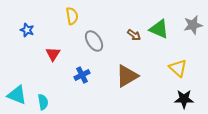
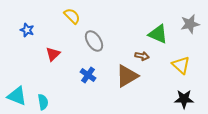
yellow semicircle: rotated 36 degrees counterclockwise
gray star: moved 3 px left, 1 px up
green triangle: moved 1 px left, 5 px down
brown arrow: moved 8 px right, 21 px down; rotated 24 degrees counterclockwise
red triangle: rotated 14 degrees clockwise
yellow triangle: moved 3 px right, 3 px up
blue cross: moved 6 px right; rotated 28 degrees counterclockwise
cyan triangle: moved 1 px down
